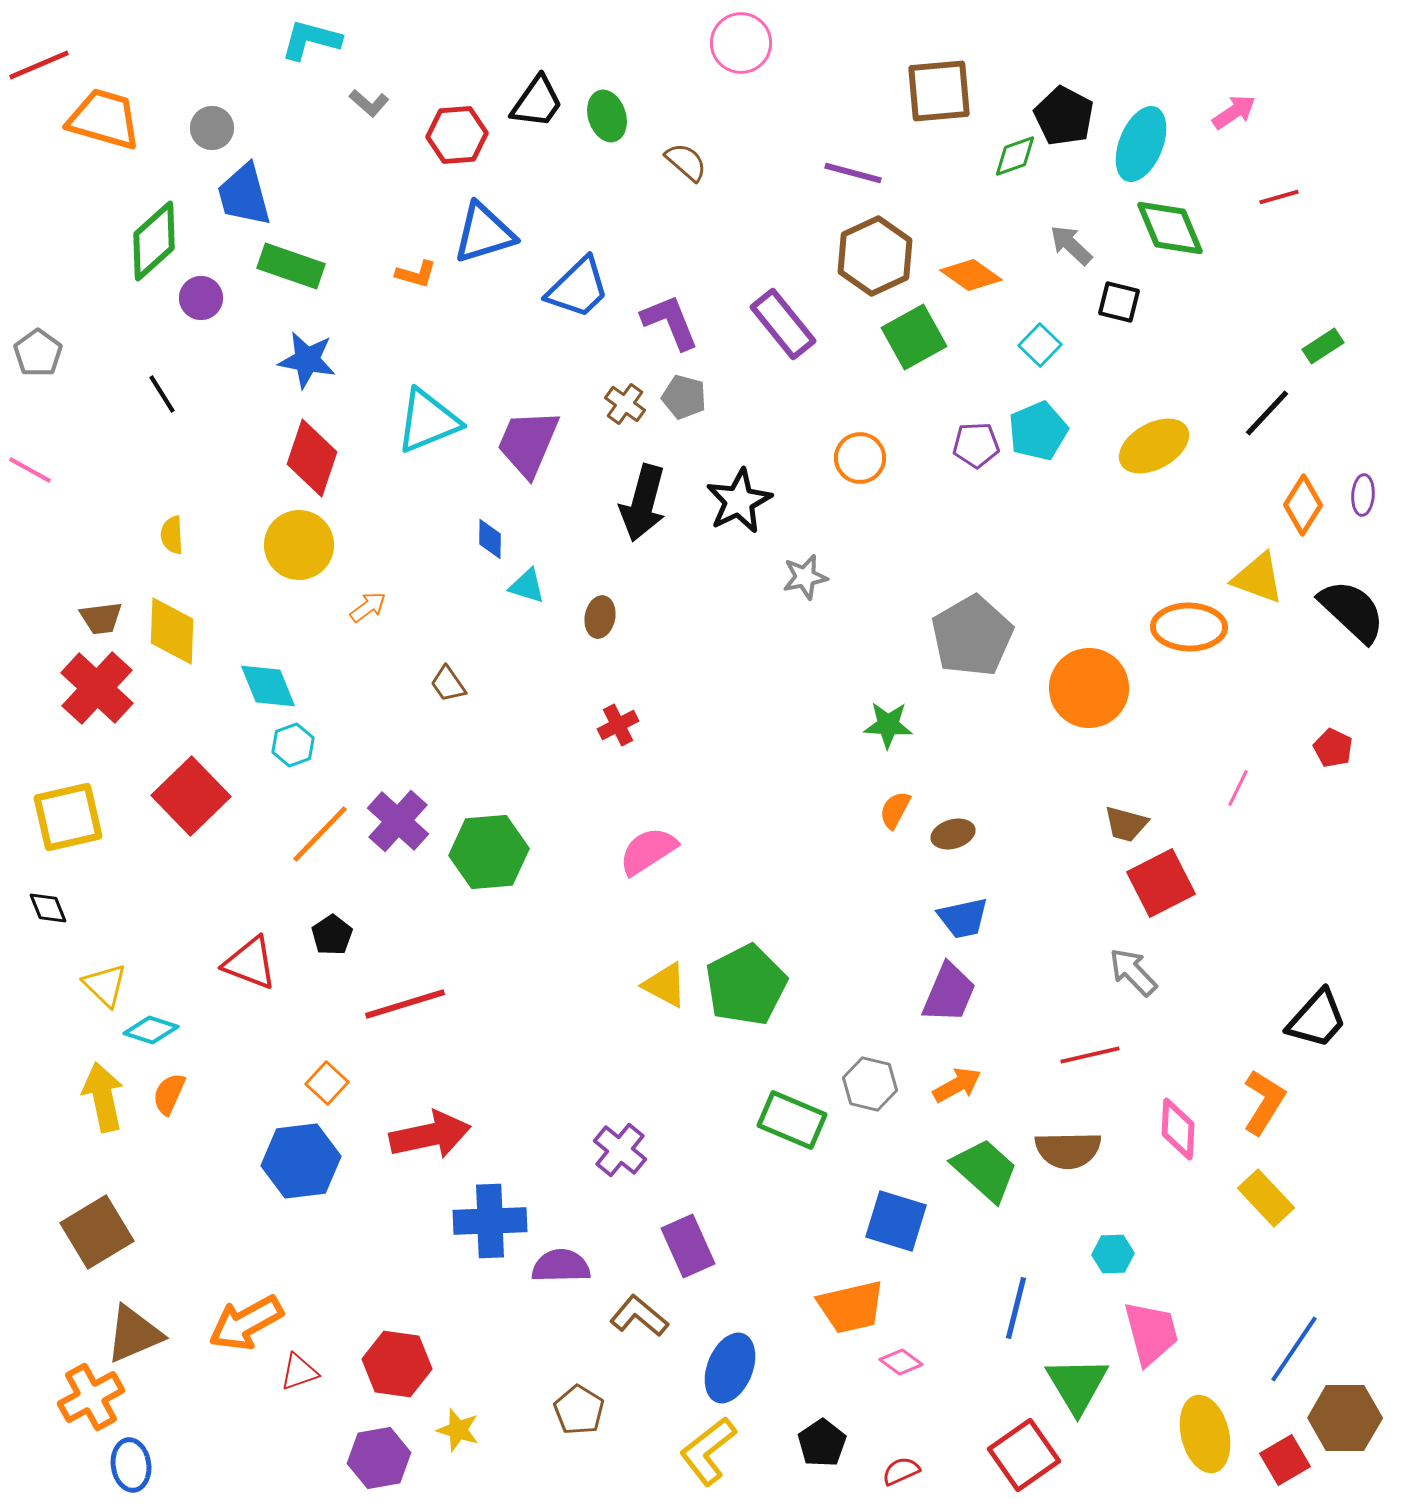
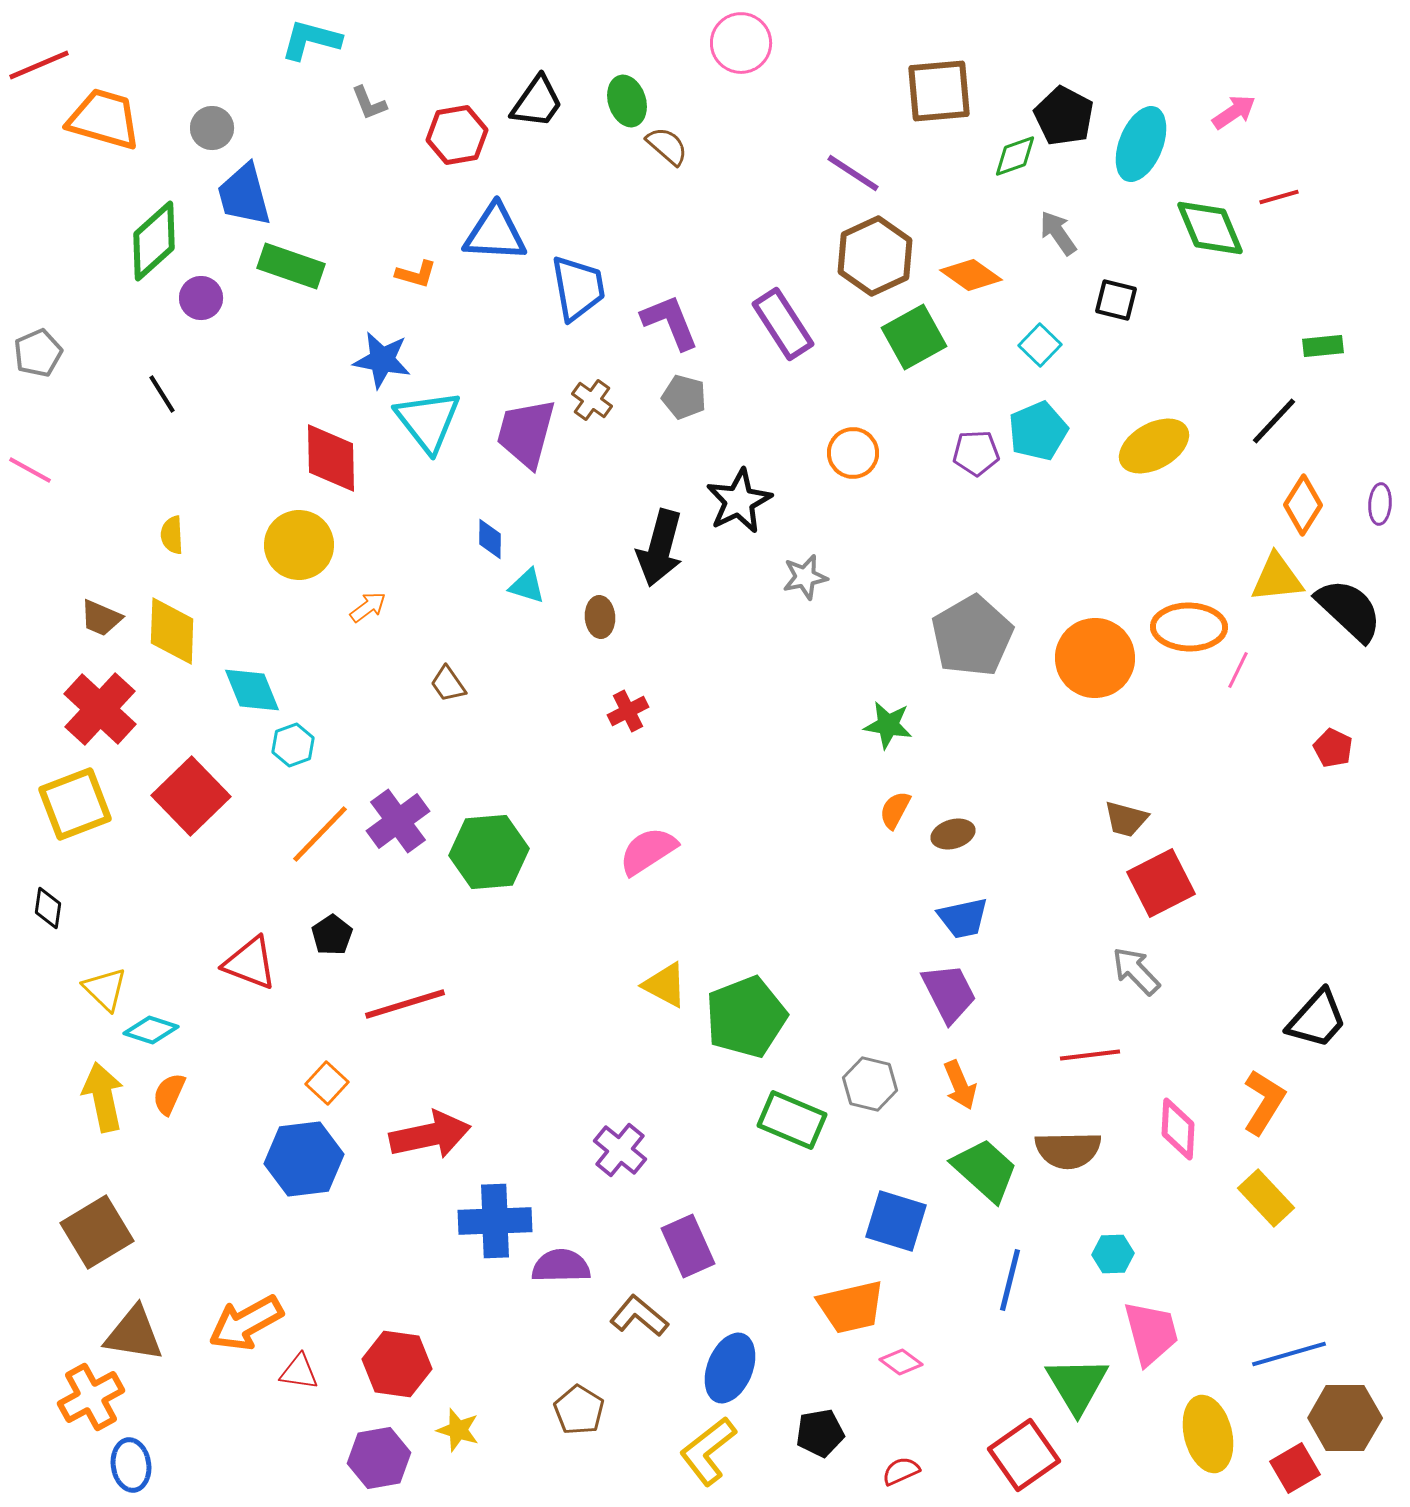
gray L-shape at (369, 103): rotated 27 degrees clockwise
green ellipse at (607, 116): moved 20 px right, 15 px up
red hexagon at (457, 135): rotated 6 degrees counterclockwise
brown semicircle at (686, 162): moved 19 px left, 16 px up
purple line at (853, 173): rotated 18 degrees clockwise
green diamond at (1170, 228): moved 40 px right
blue triangle at (484, 233): moved 11 px right; rotated 20 degrees clockwise
gray arrow at (1071, 245): moved 13 px left, 12 px up; rotated 12 degrees clockwise
blue trapezoid at (578, 288): rotated 56 degrees counterclockwise
black square at (1119, 302): moved 3 px left, 2 px up
purple rectangle at (783, 324): rotated 6 degrees clockwise
green rectangle at (1323, 346): rotated 27 degrees clockwise
gray pentagon at (38, 353): rotated 12 degrees clockwise
blue star at (307, 360): moved 75 px right
brown cross at (625, 404): moved 33 px left, 4 px up
black line at (1267, 413): moved 7 px right, 8 px down
cyan triangle at (428, 421): rotated 46 degrees counterclockwise
purple trapezoid at (528, 443): moved 2 px left, 10 px up; rotated 8 degrees counterclockwise
purple pentagon at (976, 445): moved 8 px down
red diamond at (312, 458): moved 19 px right; rotated 20 degrees counterclockwise
orange circle at (860, 458): moved 7 px left, 5 px up
purple ellipse at (1363, 495): moved 17 px right, 9 px down
black arrow at (643, 503): moved 17 px right, 45 px down
yellow triangle at (1258, 578): moved 19 px right; rotated 26 degrees counterclockwise
black semicircle at (1352, 611): moved 3 px left, 1 px up
brown ellipse at (600, 617): rotated 15 degrees counterclockwise
brown trapezoid at (101, 618): rotated 30 degrees clockwise
cyan diamond at (268, 686): moved 16 px left, 4 px down
red cross at (97, 688): moved 3 px right, 21 px down
orange circle at (1089, 688): moved 6 px right, 30 px up
red cross at (618, 725): moved 10 px right, 14 px up
green star at (888, 725): rotated 6 degrees clockwise
pink line at (1238, 788): moved 118 px up
yellow square at (68, 817): moved 7 px right, 13 px up; rotated 8 degrees counterclockwise
purple cross at (398, 821): rotated 12 degrees clockwise
brown trapezoid at (1126, 824): moved 5 px up
black diamond at (48, 908): rotated 30 degrees clockwise
gray arrow at (1133, 972): moved 3 px right, 1 px up
yellow triangle at (105, 985): moved 4 px down
green pentagon at (746, 985): moved 32 px down; rotated 6 degrees clockwise
purple trapezoid at (949, 993): rotated 50 degrees counterclockwise
red line at (1090, 1055): rotated 6 degrees clockwise
orange arrow at (957, 1085): moved 3 px right; rotated 96 degrees clockwise
blue hexagon at (301, 1161): moved 3 px right, 2 px up
blue cross at (490, 1221): moved 5 px right
blue line at (1016, 1308): moved 6 px left, 28 px up
brown triangle at (134, 1334): rotated 32 degrees clockwise
blue line at (1294, 1349): moved 5 px left, 5 px down; rotated 40 degrees clockwise
red triangle at (299, 1372): rotated 27 degrees clockwise
yellow ellipse at (1205, 1434): moved 3 px right
black pentagon at (822, 1443): moved 2 px left, 10 px up; rotated 24 degrees clockwise
red square at (1285, 1460): moved 10 px right, 8 px down
